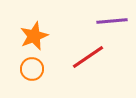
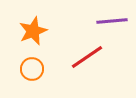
orange star: moved 1 px left, 5 px up
red line: moved 1 px left
